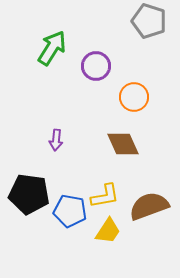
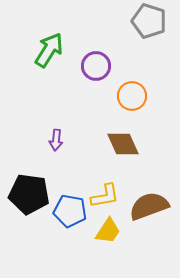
green arrow: moved 3 px left, 2 px down
orange circle: moved 2 px left, 1 px up
